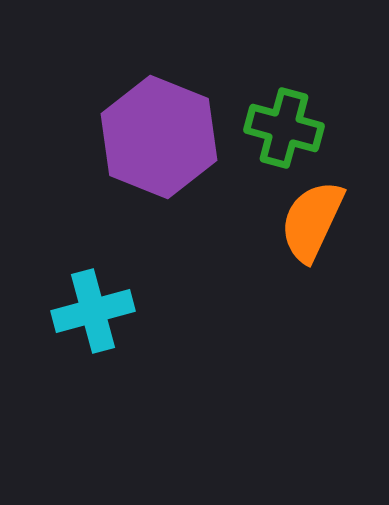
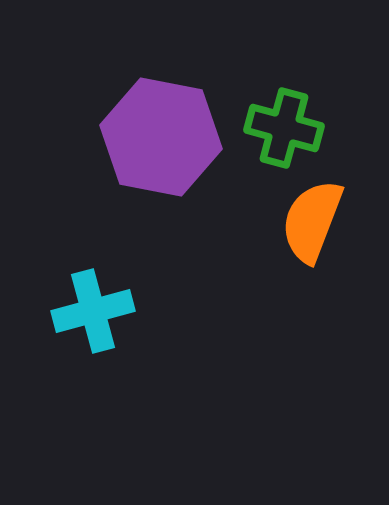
purple hexagon: moved 2 px right; rotated 11 degrees counterclockwise
orange semicircle: rotated 4 degrees counterclockwise
